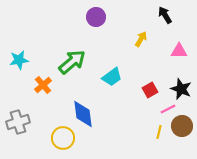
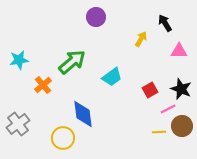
black arrow: moved 8 px down
gray cross: moved 2 px down; rotated 20 degrees counterclockwise
yellow line: rotated 72 degrees clockwise
